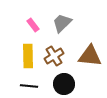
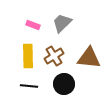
pink rectangle: rotated 32 degrees counterclockwise
brown triangle: moved 1 px left, 2 px down
